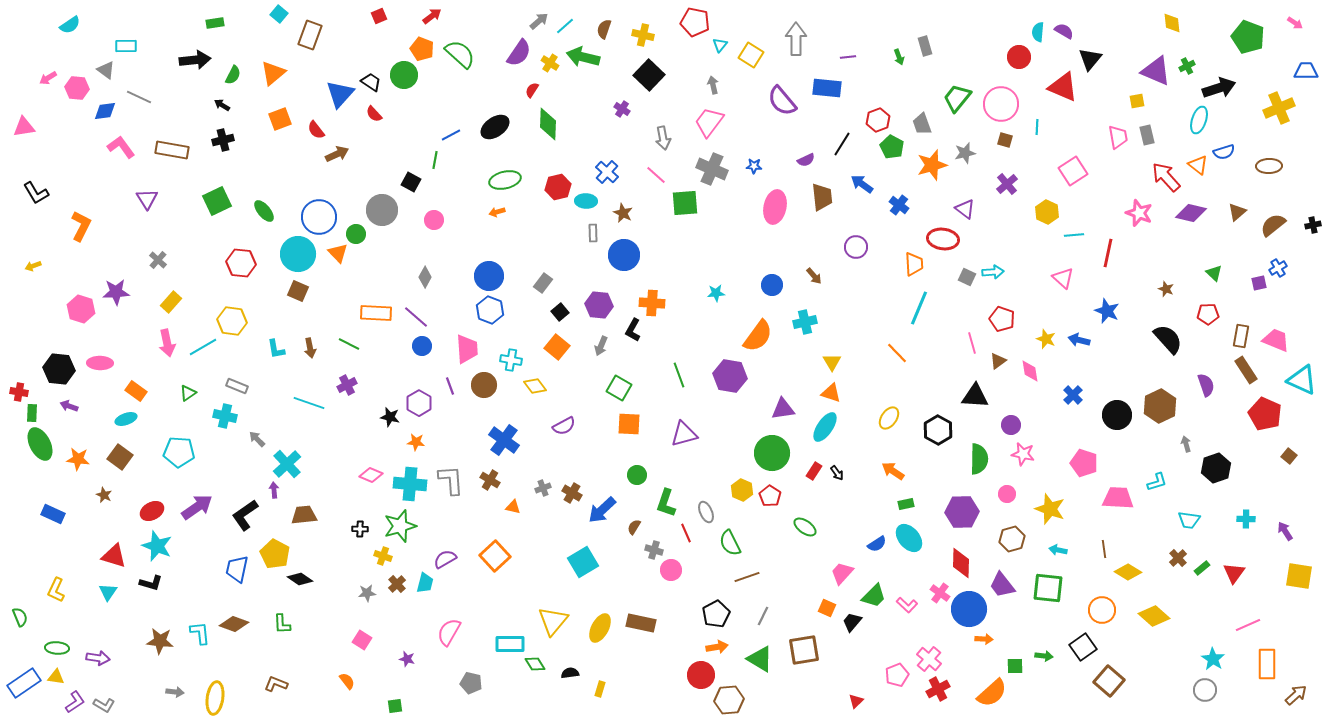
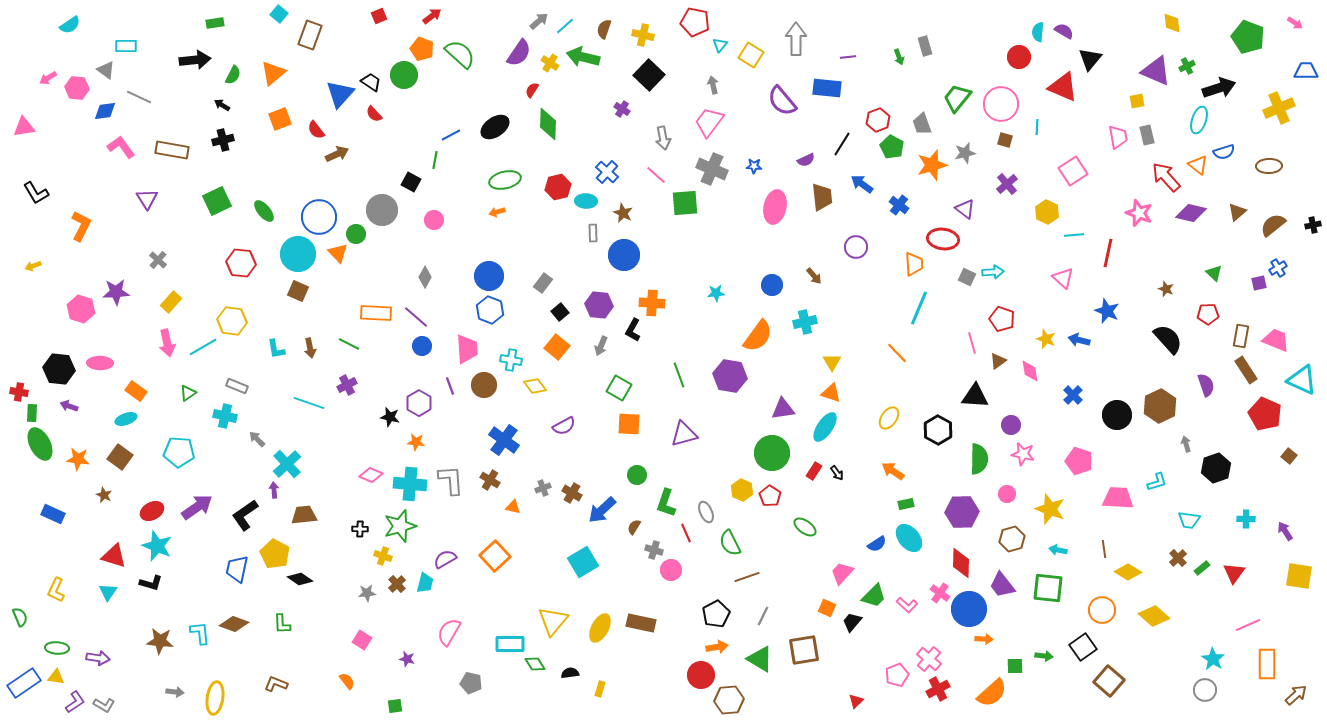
pink pentagon at (1084, 463): moved 5 px left, 2 px up
